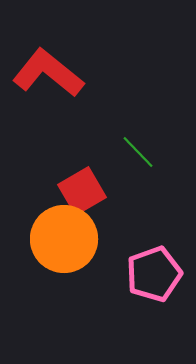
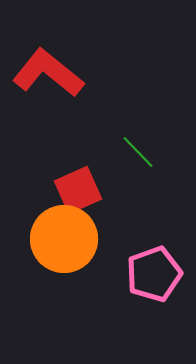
red square: moved 4 px left, 1 px up; rotated 6 degrees clockwise
